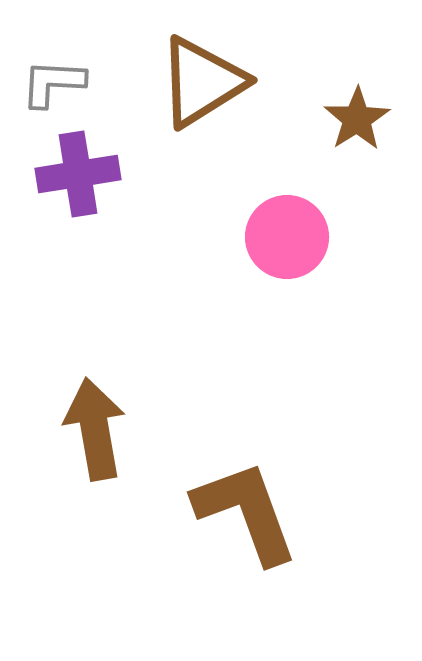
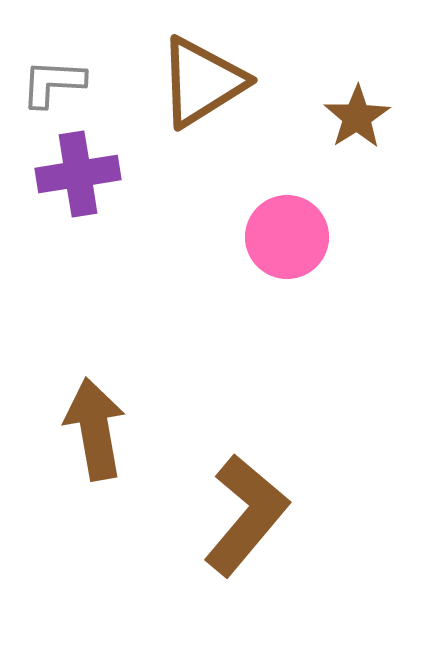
brown star: moved 2 px up
brown L-shape: moved 3 px down; rotated 60 degrees clockwise
